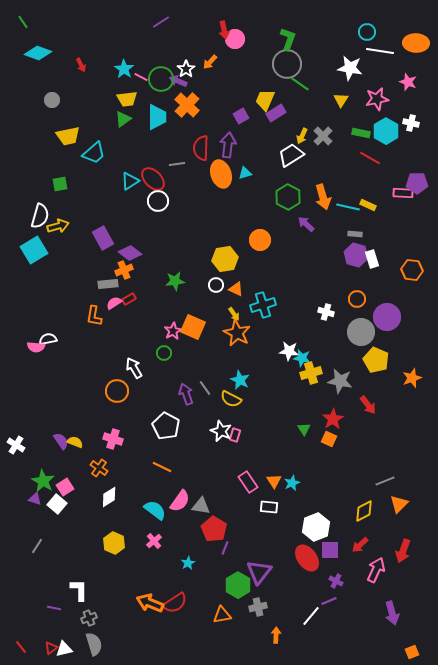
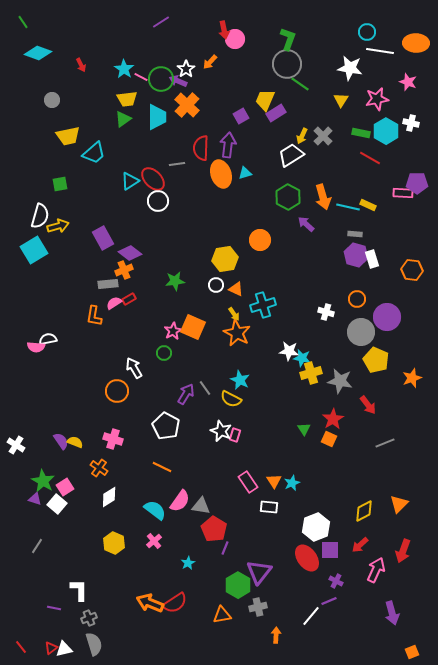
purple arrow at (186, 394): rotated 50 degrees clockwise
gray line at (385, 481): moved 38 px up
